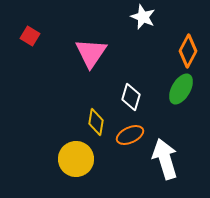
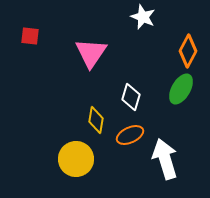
red square: rotated 24 degrees counterclockwise
yellow diamond: moved 2 px up
